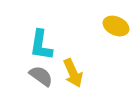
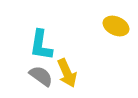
yellow arrow: moved 6 px left
